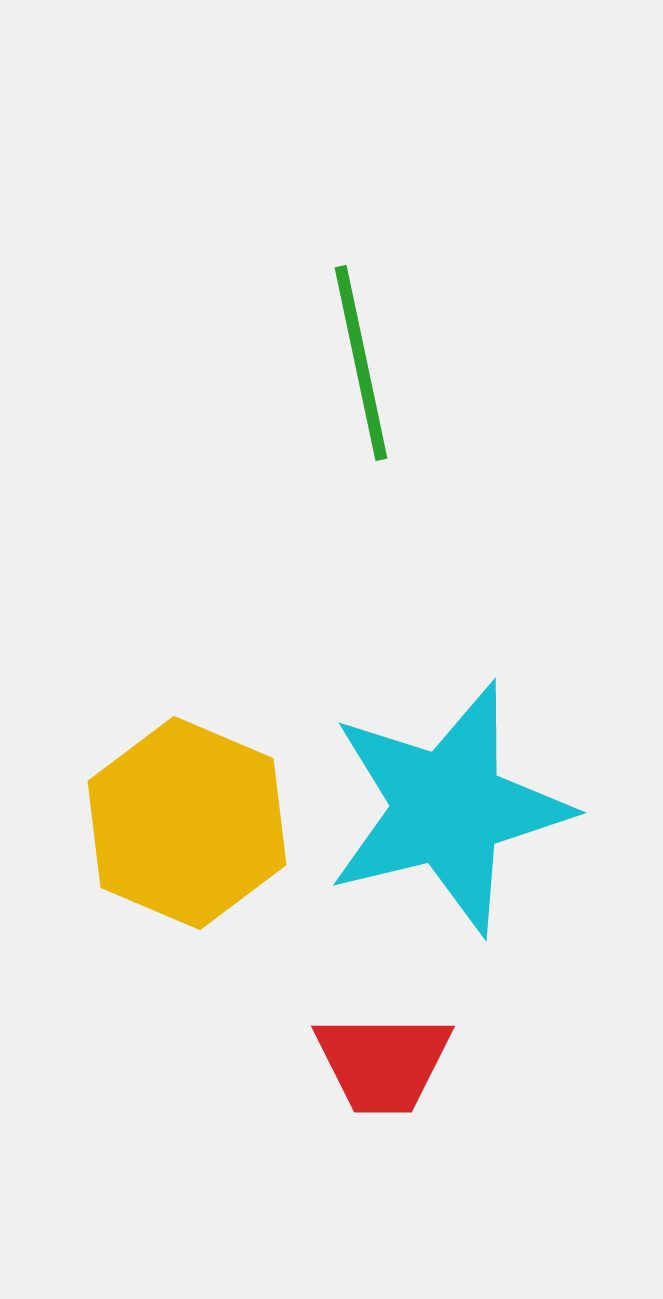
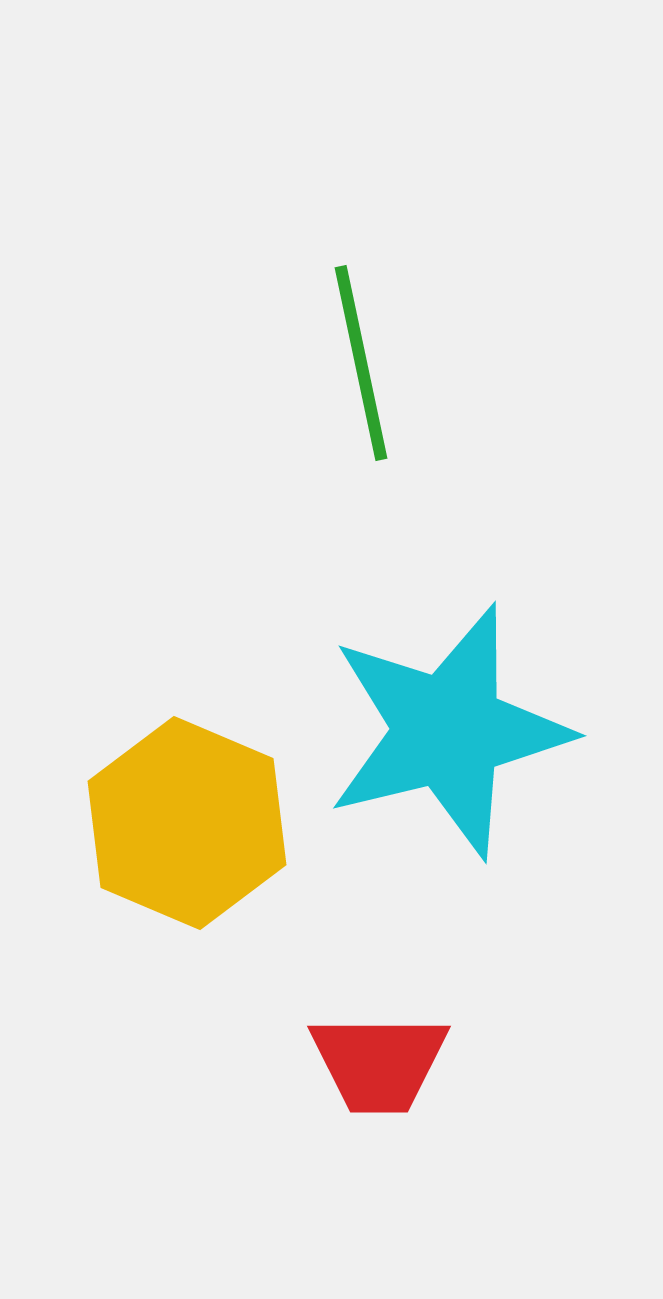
cyan star: moved 77 px up
red trapezoid: moved 4 px left
